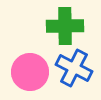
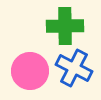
pink circle: moved 1 px up
